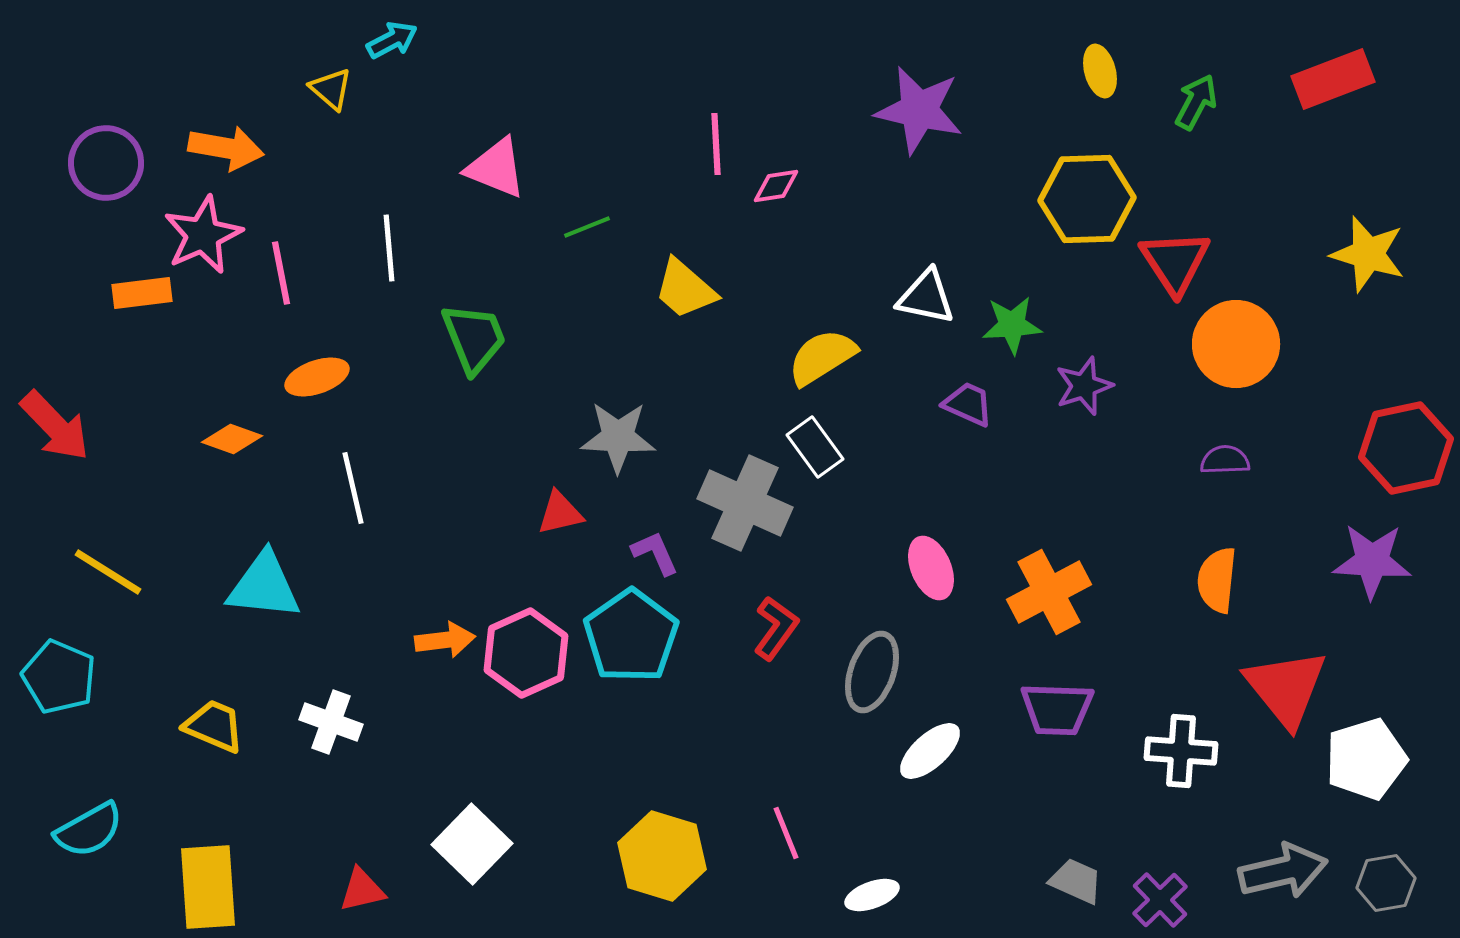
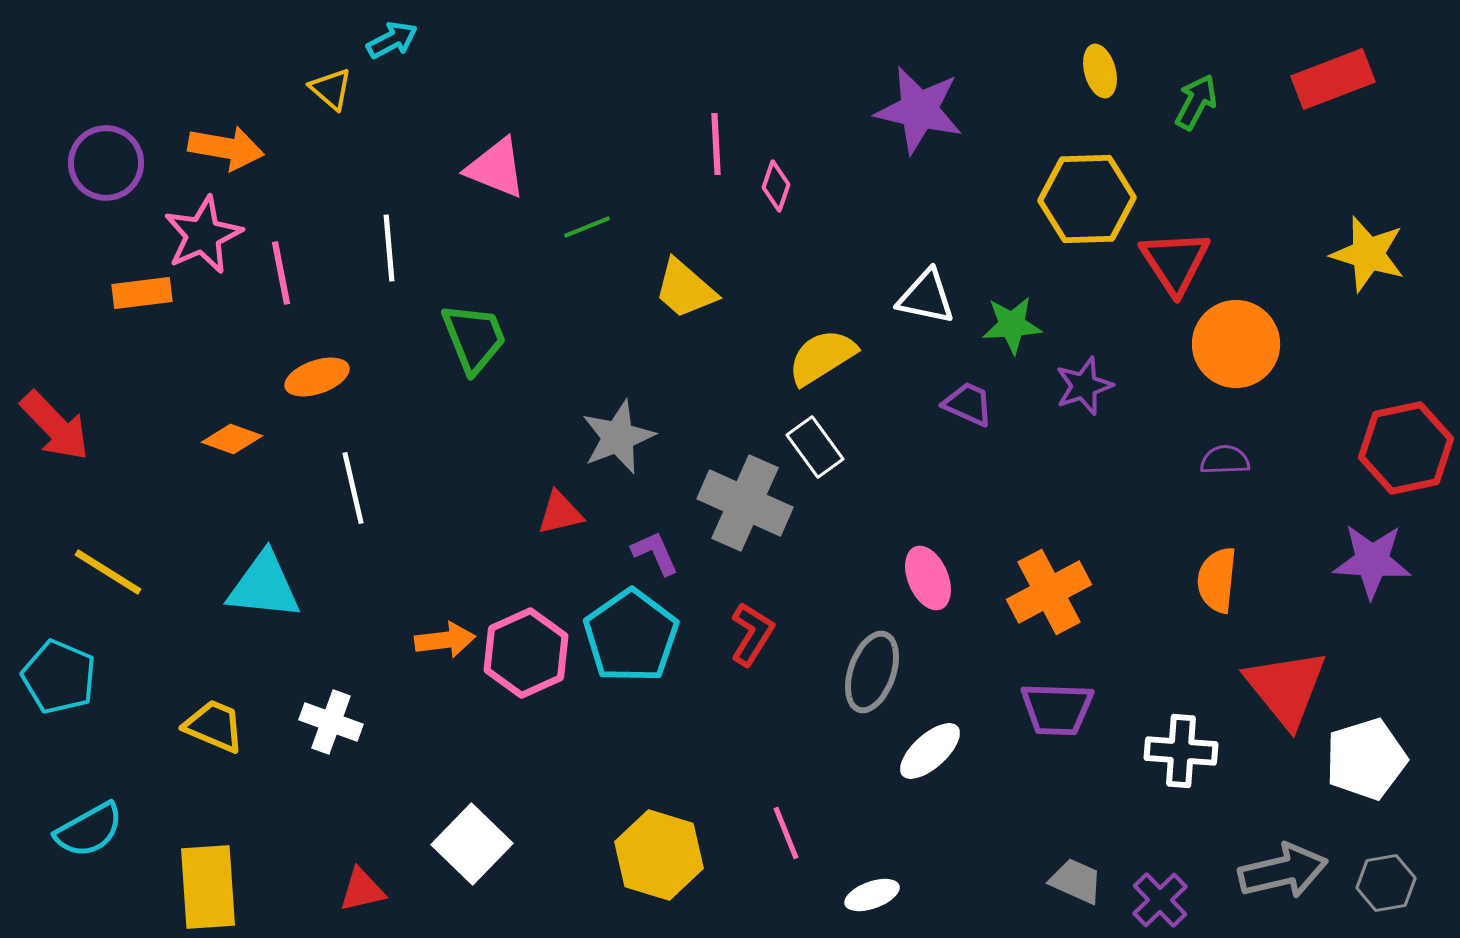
pink diamond at (776, 186): rotated 63 degrees counterclockwise
gray star at (618, 437): rotated 24 degrees counterclockwise
pink ellipse at (931, 568): moved 3 px left, 10 px down
red L-shape at (776, 628): moved 24 px left, 6 px down; rotated 4 degrees counterclockwise
yellow hexagon at (662, 856): moved 3 px left, 1 px up
